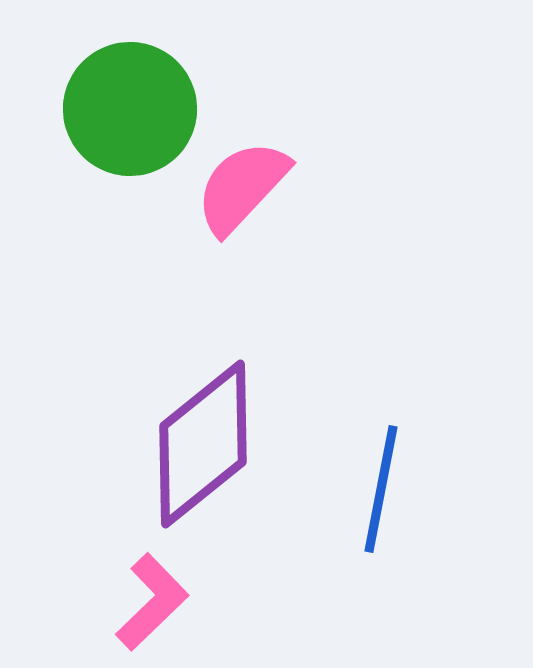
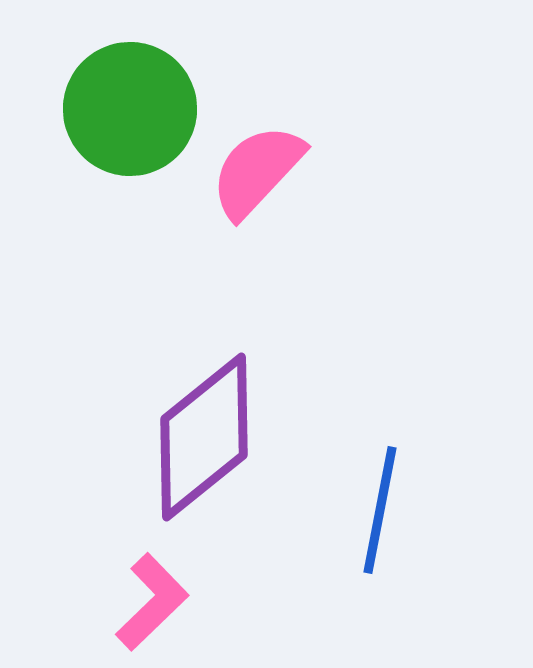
pink semicircle: moved 15 px right, 16 px up
purple diamond: moved 1 px right, 7 px up
blue line: moved 1 px left, 21 px down
